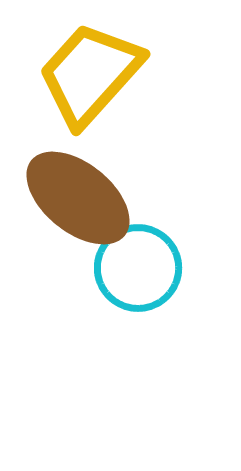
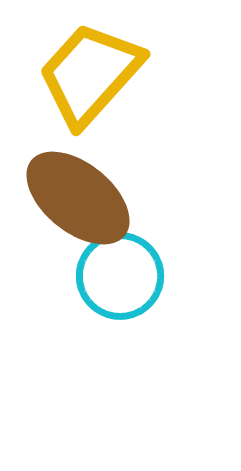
cyan circle: moved 18 px left, 8 px down
